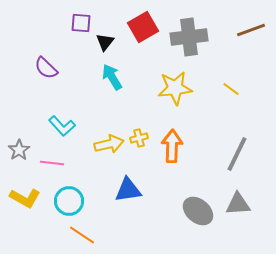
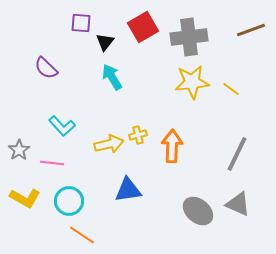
yellow star: moved 17 px right, 6 px up
yellow cross: moved 1 px left, 3 px up
gray triangle: rotated 28 degrees clockwise
